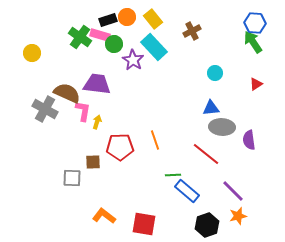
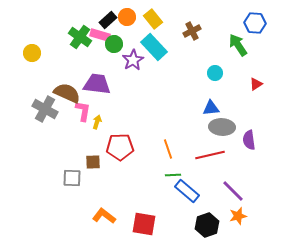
black rectangle: rotated 24 degrees counterclockwise
green arrow: moved 15 px left, 3 px down
purple star: rotated 10 degrees clockwise
orange line: moved 13 px right, 9 px down
red line: moved 4 px right, 1 px down; rotated 52 degrees counterclockwise
